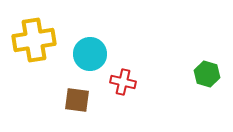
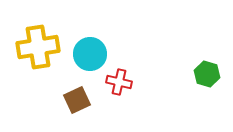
yellow cross: moved 4 px right, 7 px down
red cross: moved 4 px left
brown square: rotated 32 degrees counterclockwise
